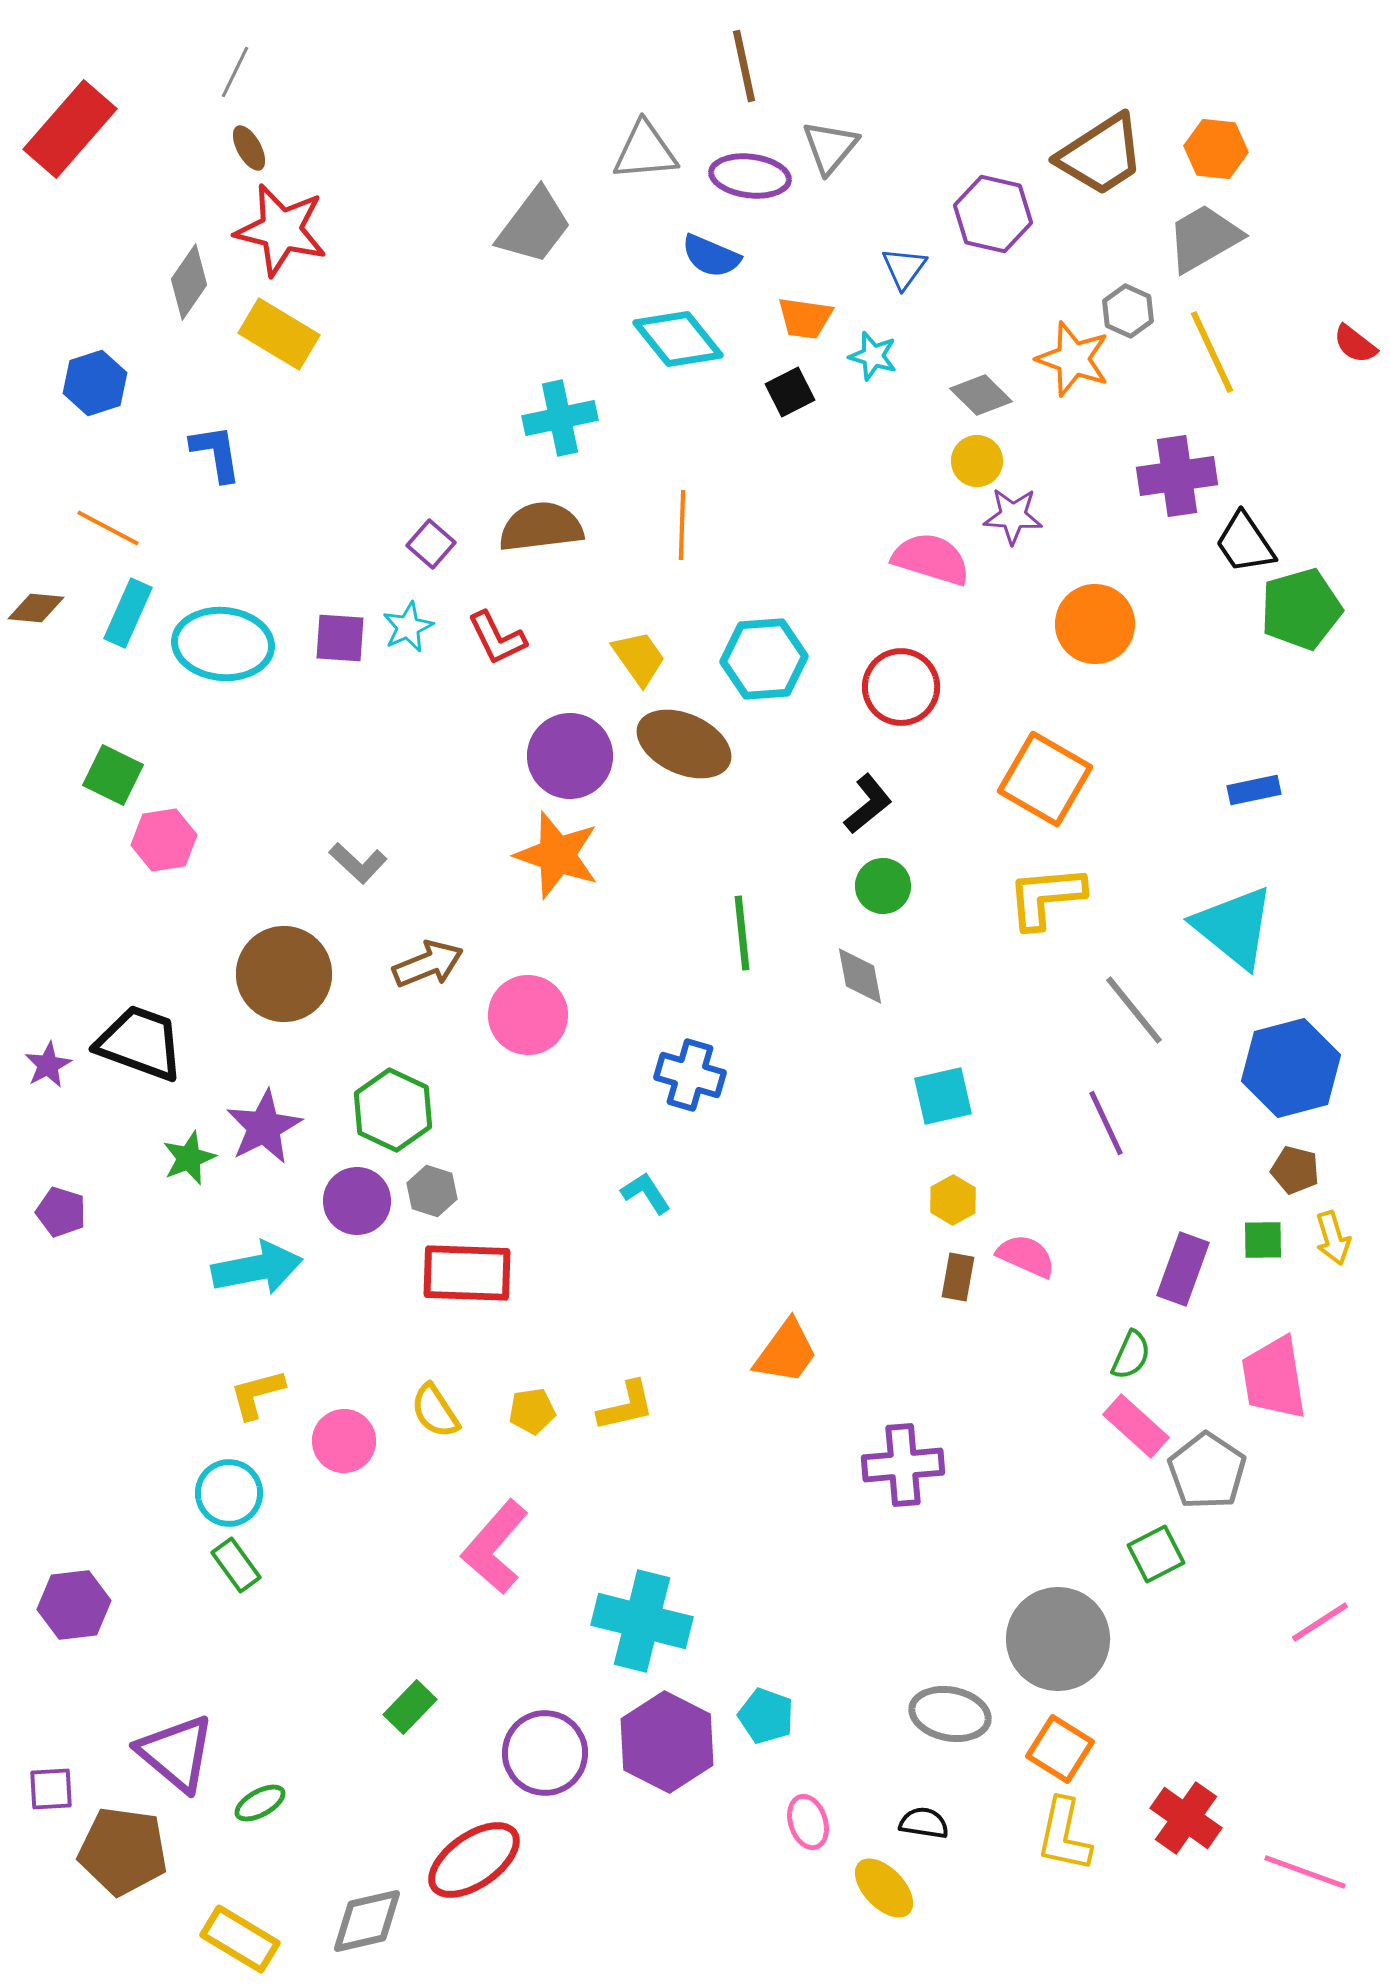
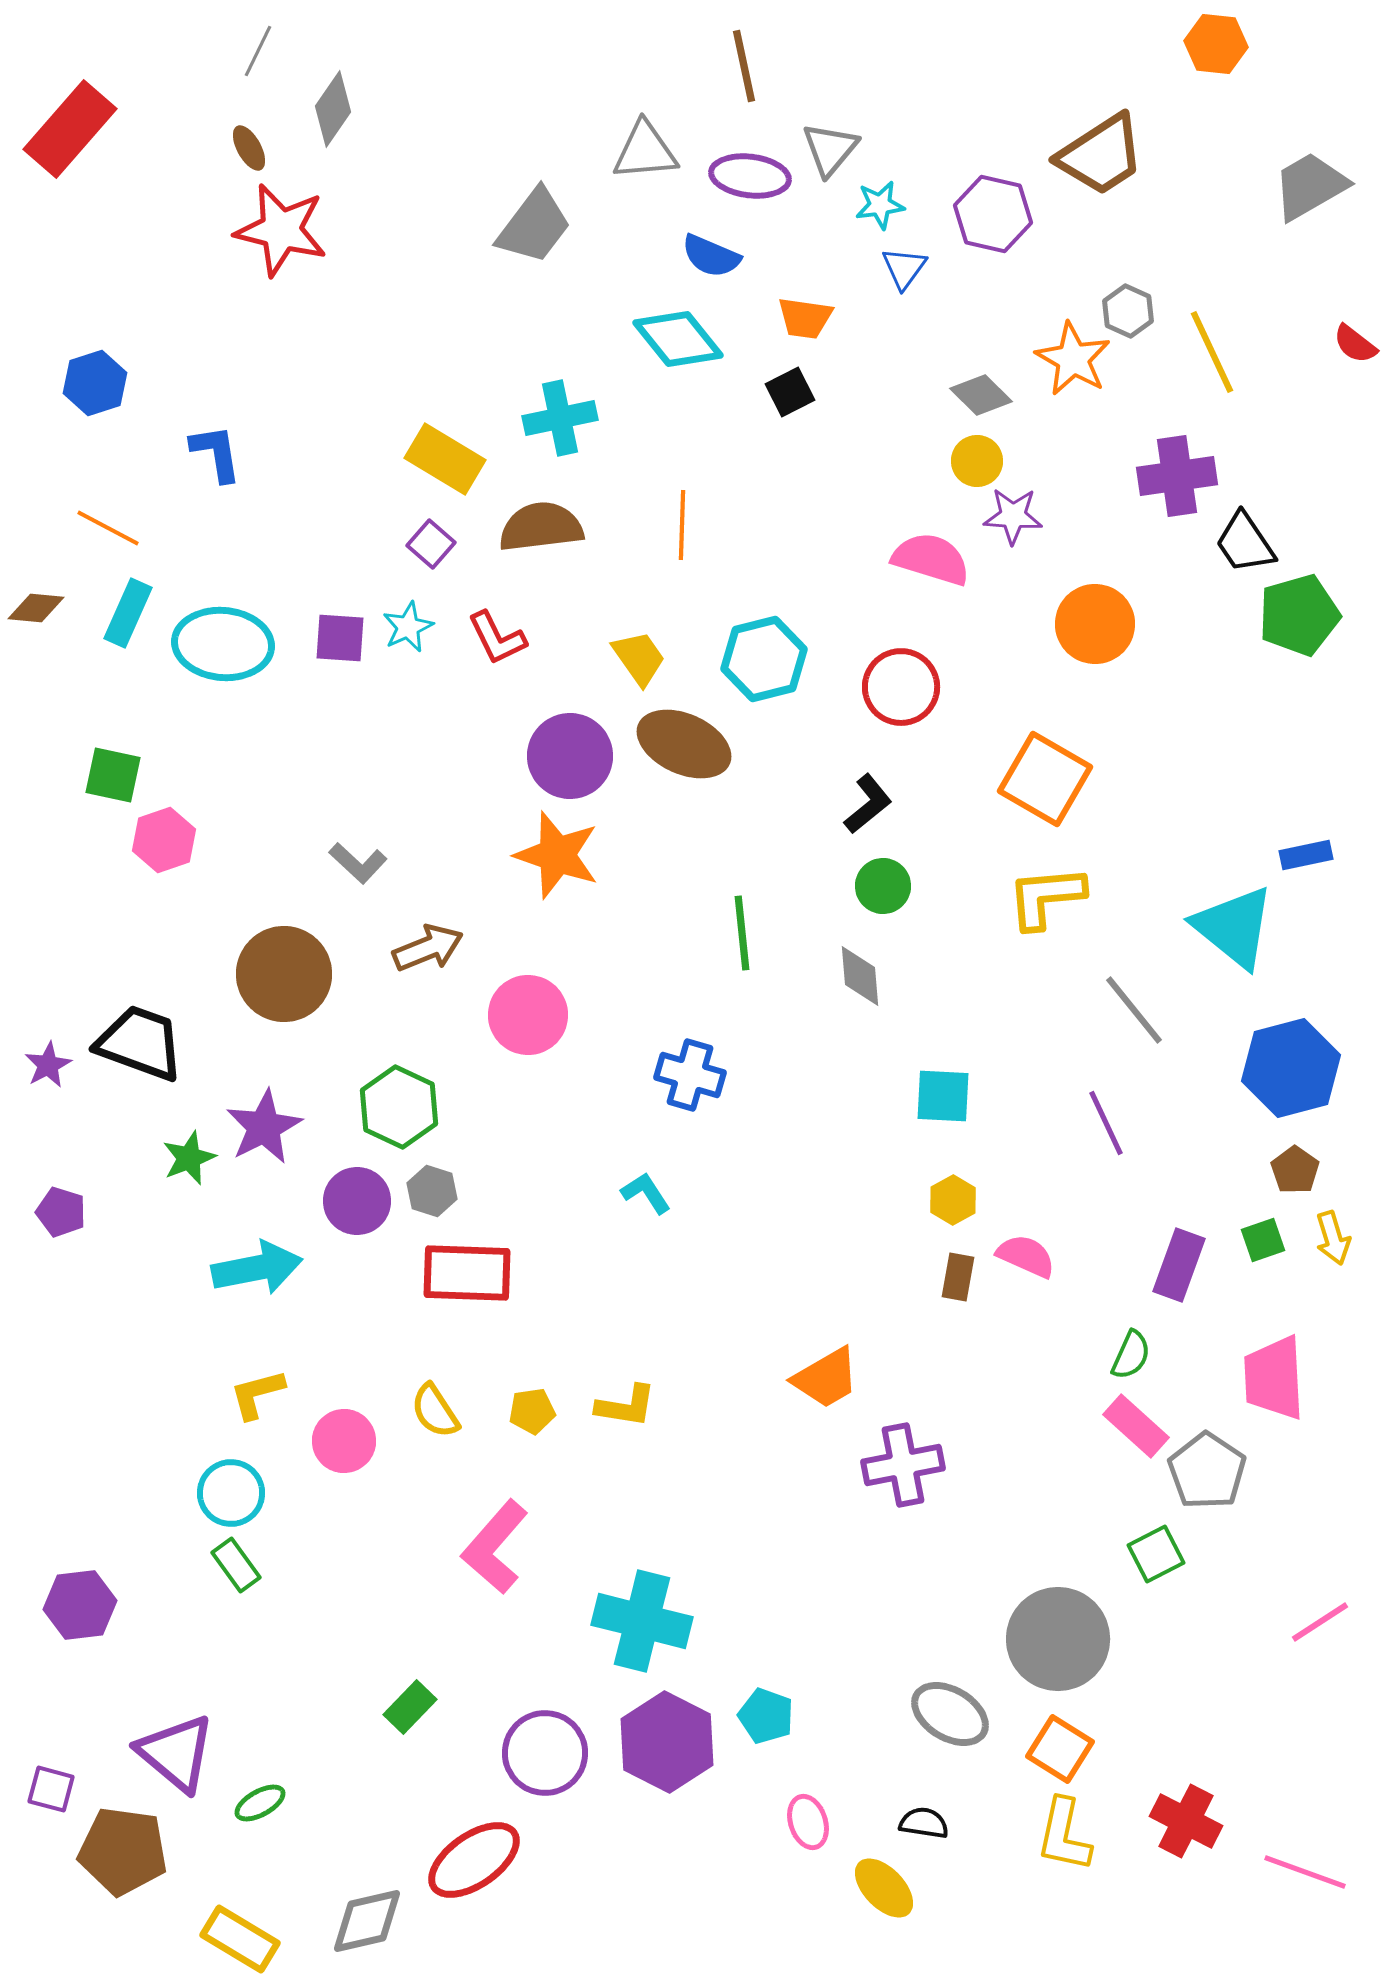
gray line at (235, 72): moved 23 px right, 21 px up
gray triangle at (830, 147): moved 2 px down
orange hexagon at (1216, 149): moved 105 px up
gray trapezoid at (1204, 238): moved 106 px right, 52 px up
gray diamond at (189, 282): moved 144 px right, 173 px up
yellow rectangle at (279, 334): moved 166 px right, 125 px down
cyan star at (873, 356): moved 7 px right, 151 px up; rotated 24 degrees counterclockwise
orange star at (1073, 359): rotated 10 degrees clockwise
green pentagon at (1301, 609): moved 2 px left, 6 px down
cyan hexagon at (764, 659): rotated 10 degrees counterclockwise
green square at (113, 775): rotated 14 degrees counterclockwise
blue rectangle at (1254, 790): moved 52 px right, 65 px down
pink hexagon at (164, 840): rotated 10 degrees counterclockwise
brown arrow at (428, 964): moved 16 px up
gray diamond at (860, 976): rotated 6 degrees clockwise
cyan square at (943, 1096): rotated 16 degrees clockwise
green hexagon at (393, 1110): moved 6 px right, 3 px up
brown pentagon at (1295, 1170): rotated 21 degrees clockwise
green square at (1263, 1240): rotated 18 degrees counterclockwise
purple rectangle at (1183, 1269): moved 4 px left, 4 px up
orange trapezoid at (786, 1352): moved 40 px right, 26 px down; rotated 24 degrees clockwise
pink trapezoid at (1274, 1378): rotated 6 degrees clockwise
yellow L-shape at (626, 1406): rotated 22 degrees clockwise
purple cross at (903, 1465): rotated 6 degrees counterclockwise
cyan circle at (229, 1493): moved 2 px right
purple hexagon at (74, 1605): moved 6 px right
gray ellipse at (950, 1714): rotated 20 degrees clockwise
purple square at (51, 1789): rotated 18 degrees clockwise
red cross at (1186, 1818): moved 3 px down; rotated 8 degrees counterclockwise
